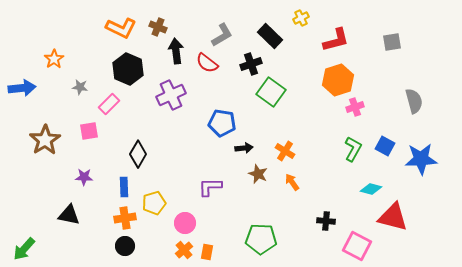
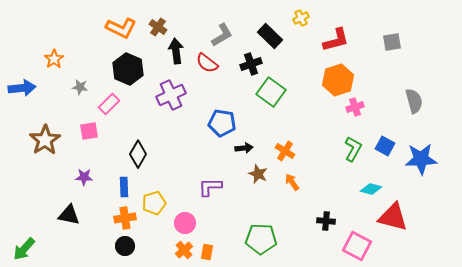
brown cross at (158, 27): rotated 12 degrees clockwise
